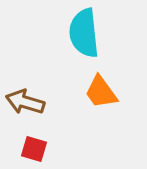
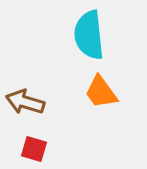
cyan semicircle: moved 5 px right, 2 px down
